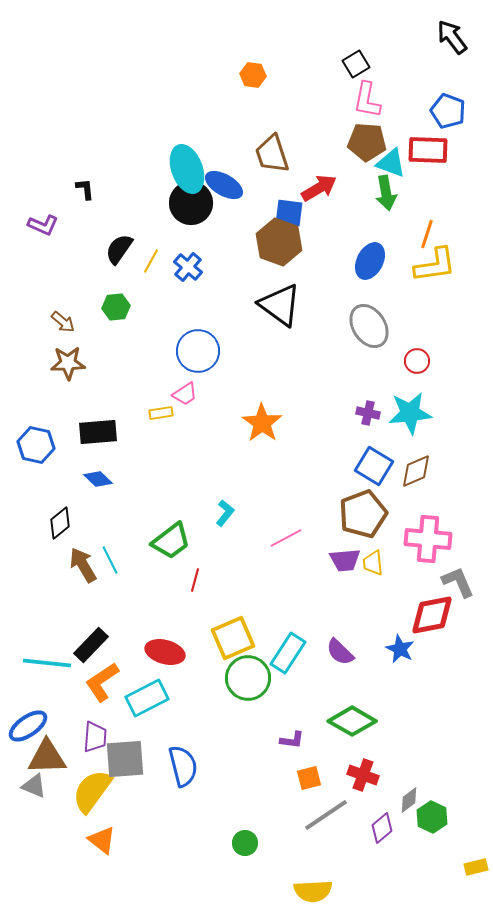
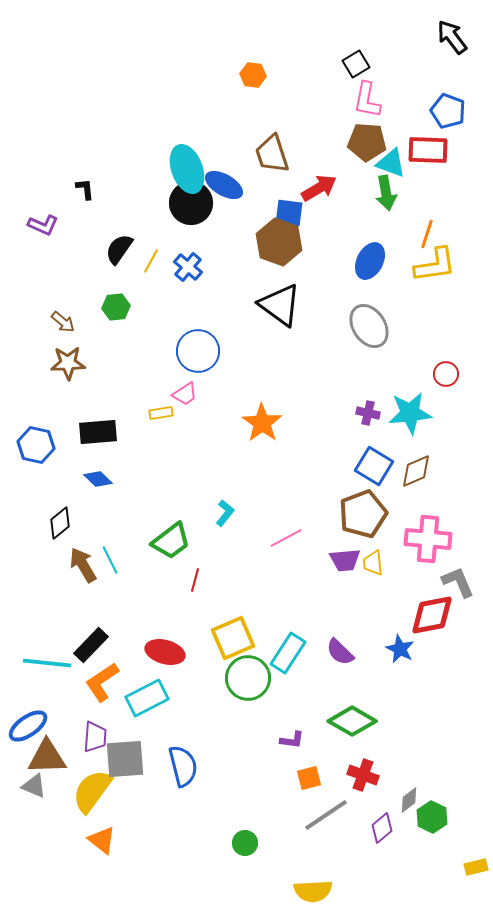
red circle at (417, 361): moved 29 px right, 13 px down
